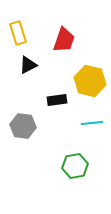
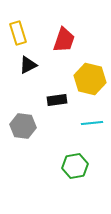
yellow hexagon: moved 2 px up
